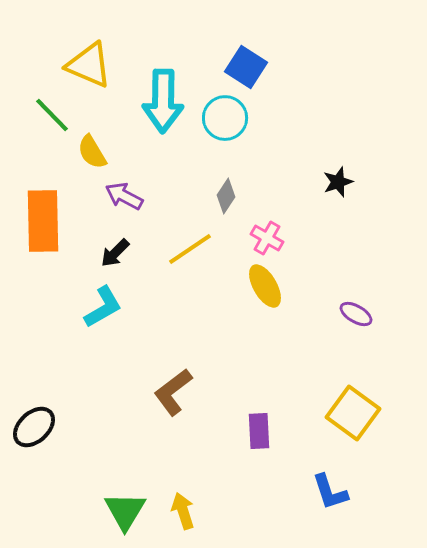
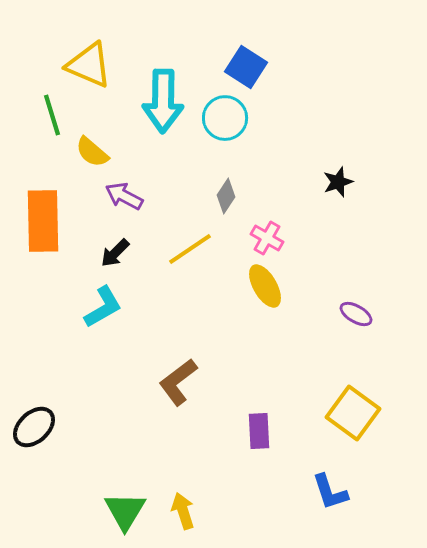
green line: rotated 27 degrees clockwise
yellow semicircle: rotated 18 degrees counterclockwise
brown L-shape: moved 5 px right, 10 px up
